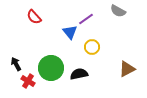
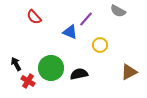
purple line: rotated 14 degrees counterclockwise
blue triangle: rotated 28 degrees counterclockwise
yellow circle: moved 8 px right, 2 px up
brown triangle: moved 2 px right, 3 px down
